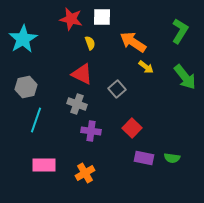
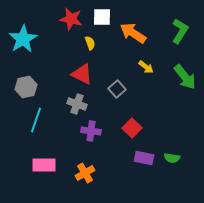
orange arrow: moved 9 px up
